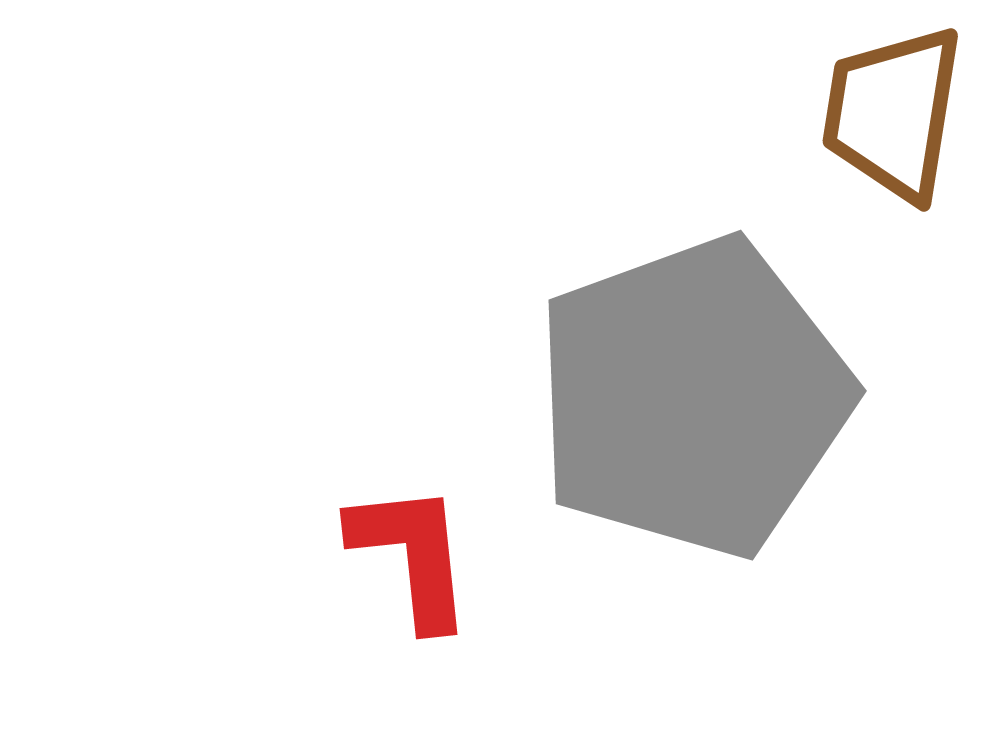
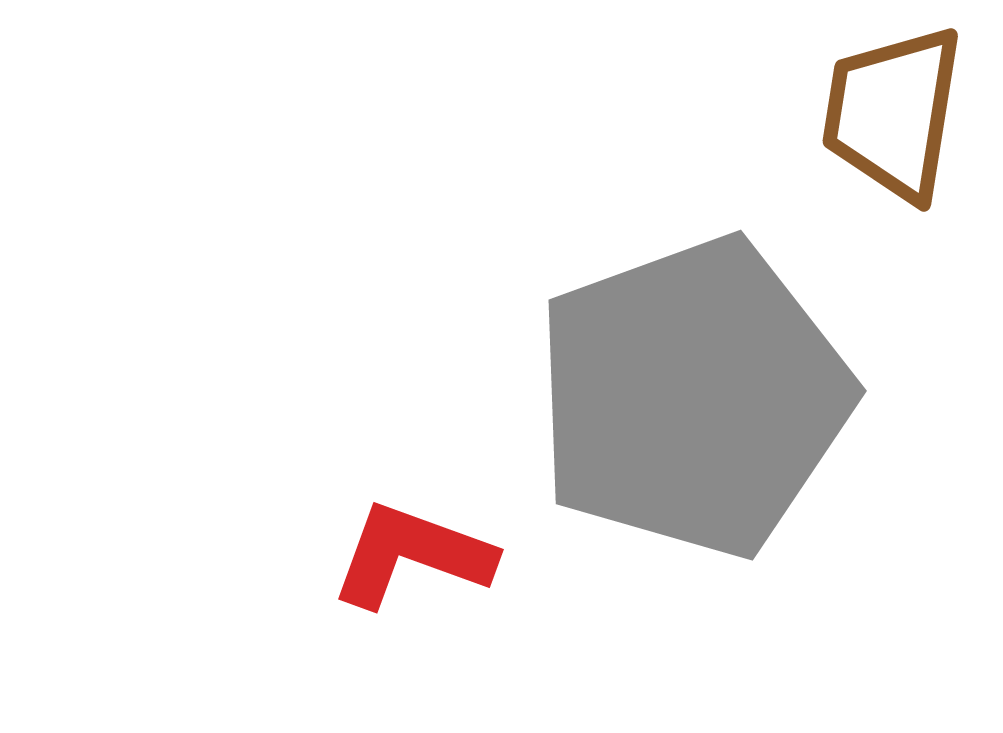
red L-shape: rotated 64 degrees counterclockwise
